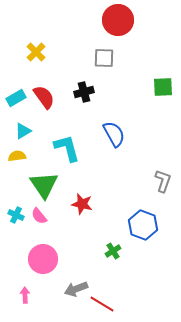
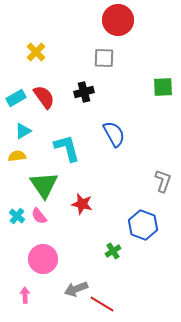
cyan cross: moved 1 px right, 1 px down; rotated 14 degrees clockwise
